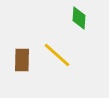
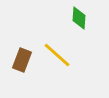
brown rectangle: rotated 20 degrees clockwise
